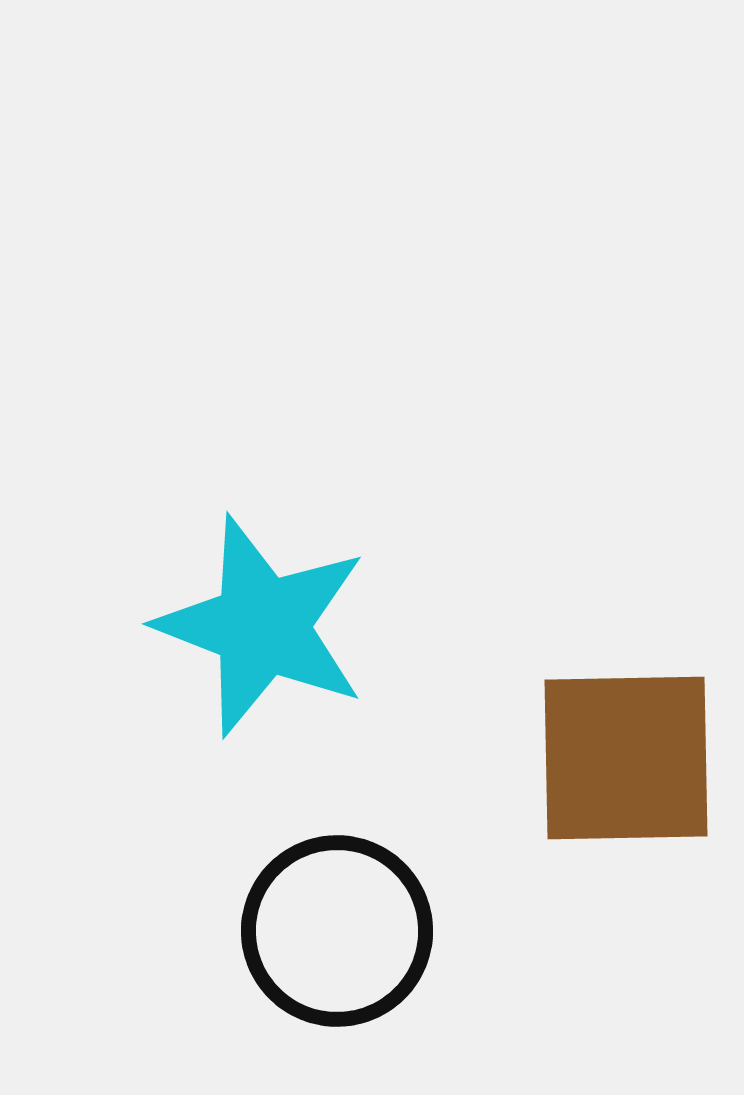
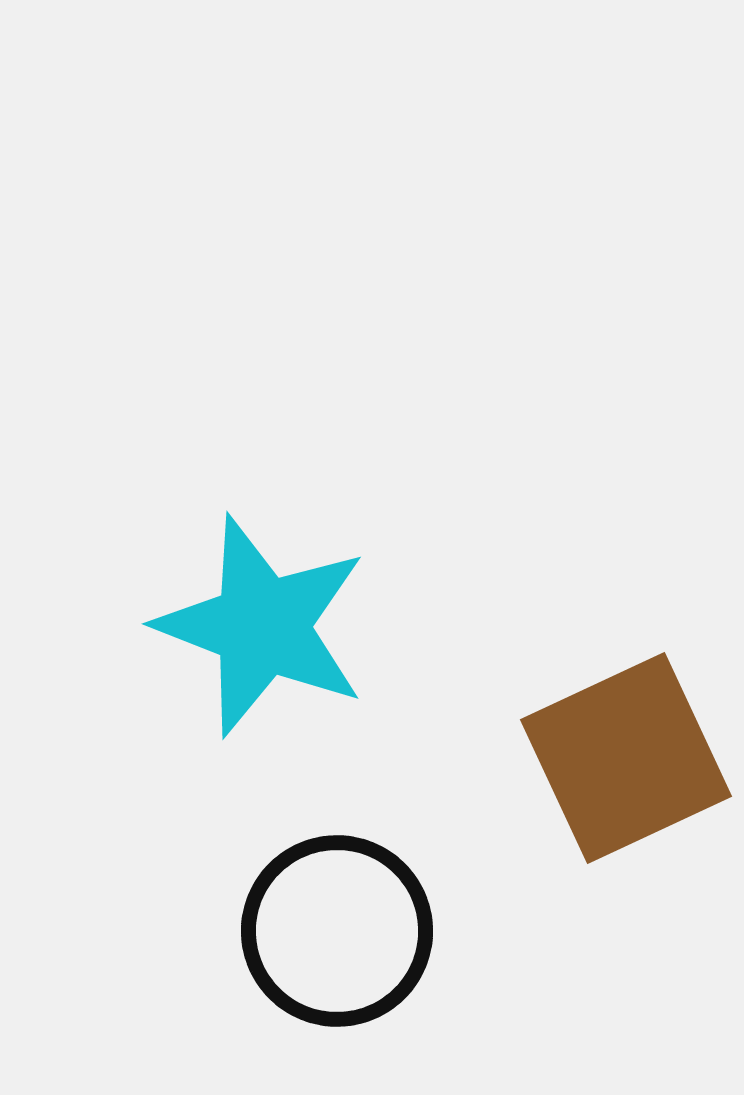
brown square: rotated 24 degrees counterclockwise
